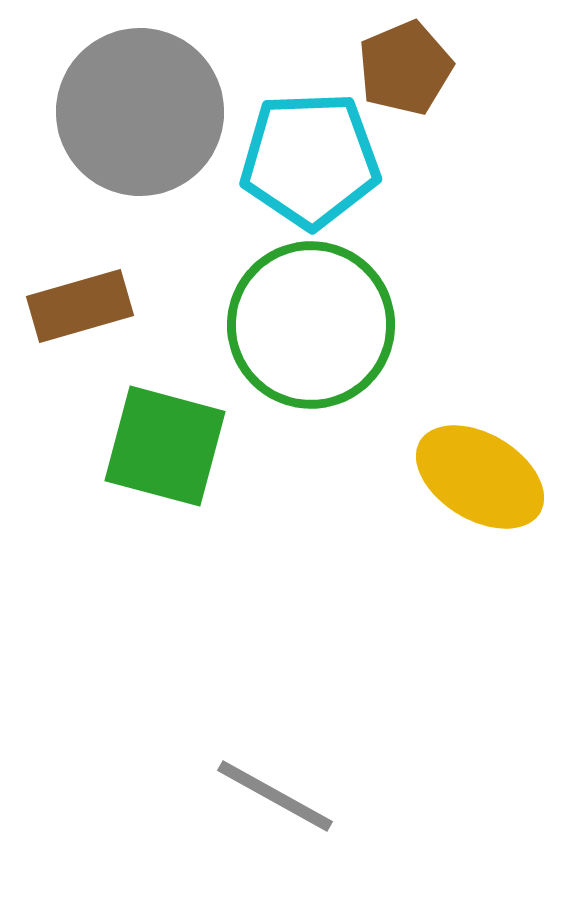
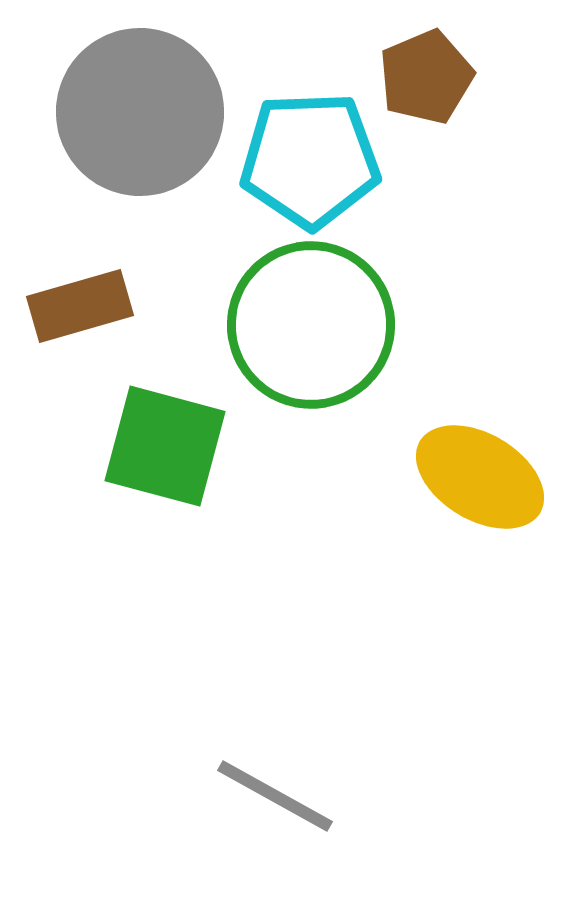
brown pentagon: moved 21 px right, 9 px down
